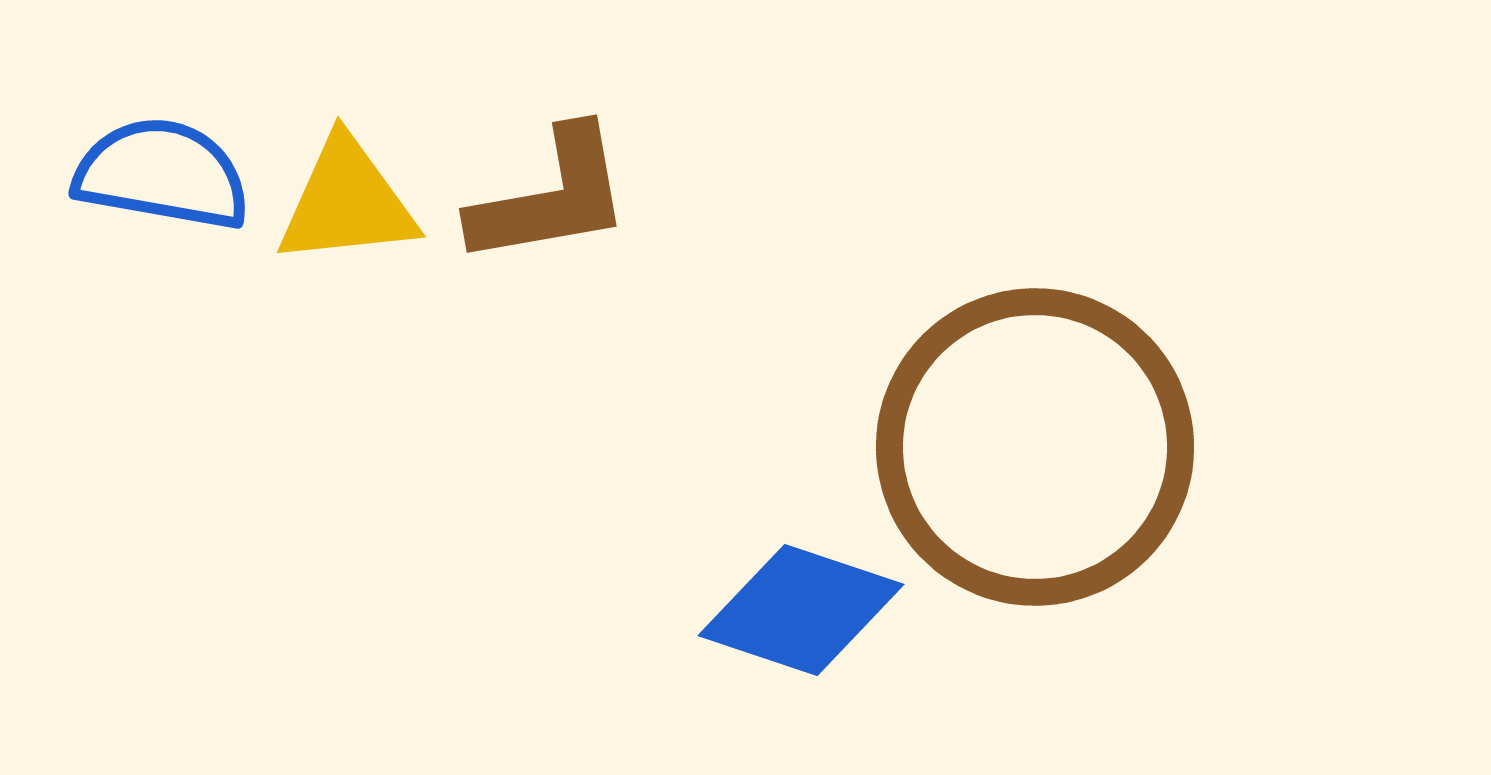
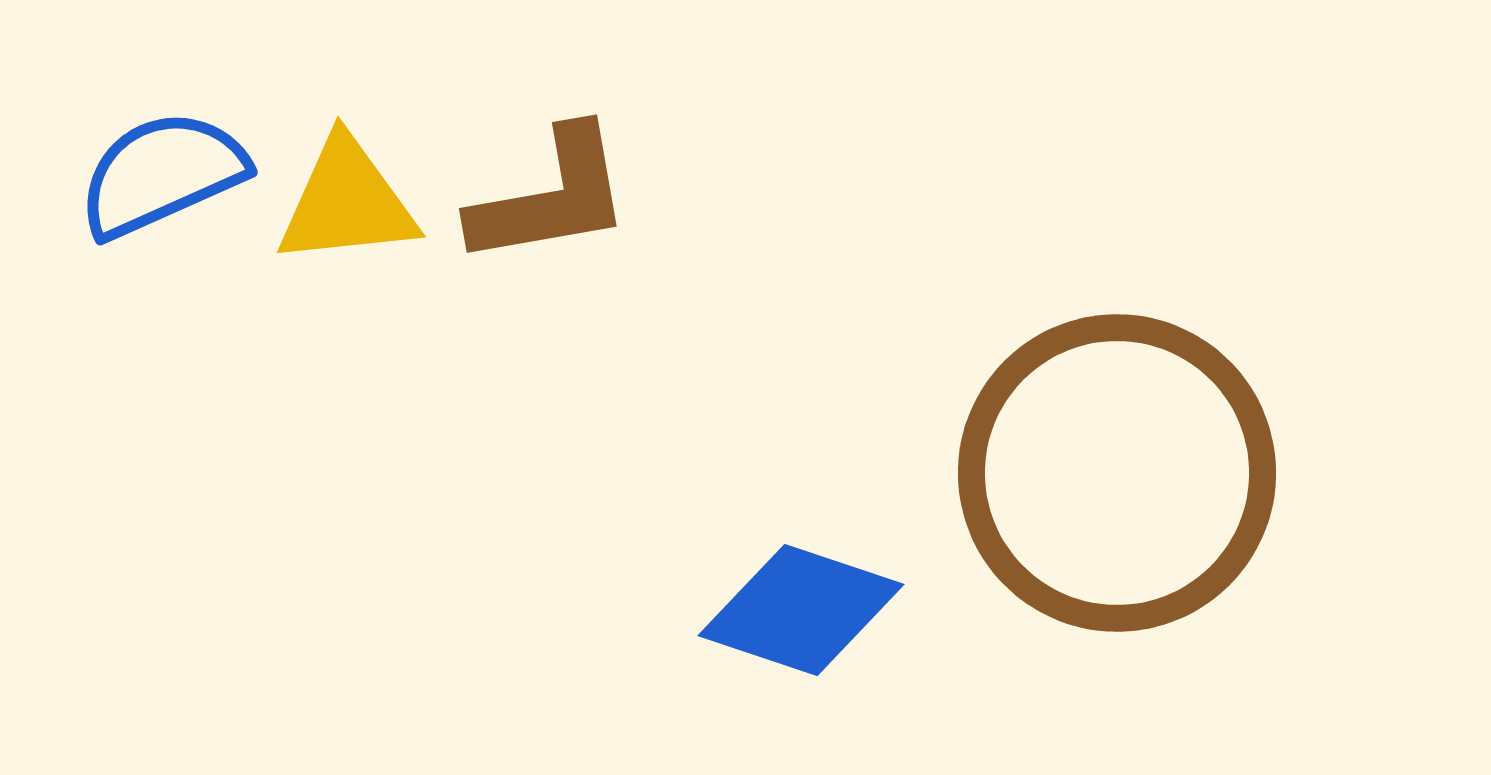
blue semicircle: rotated 34 degrees counterclockwise
brown circle: moved 82 px right, 26 px down
